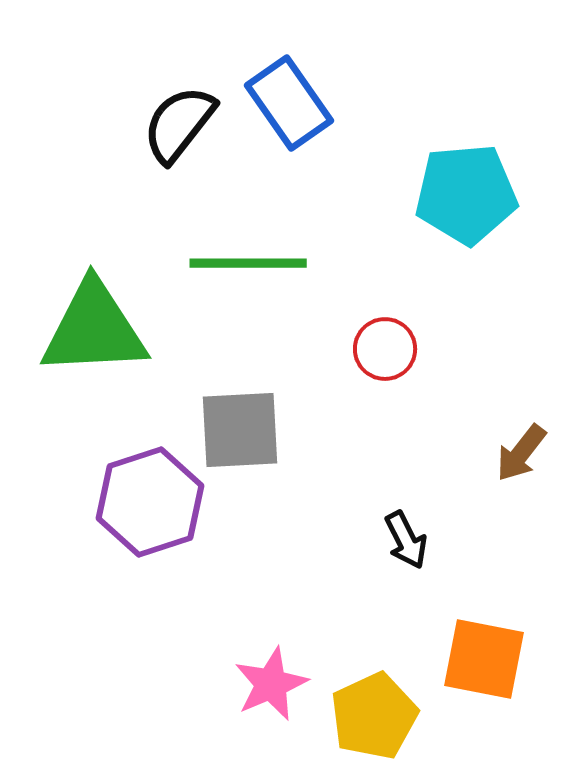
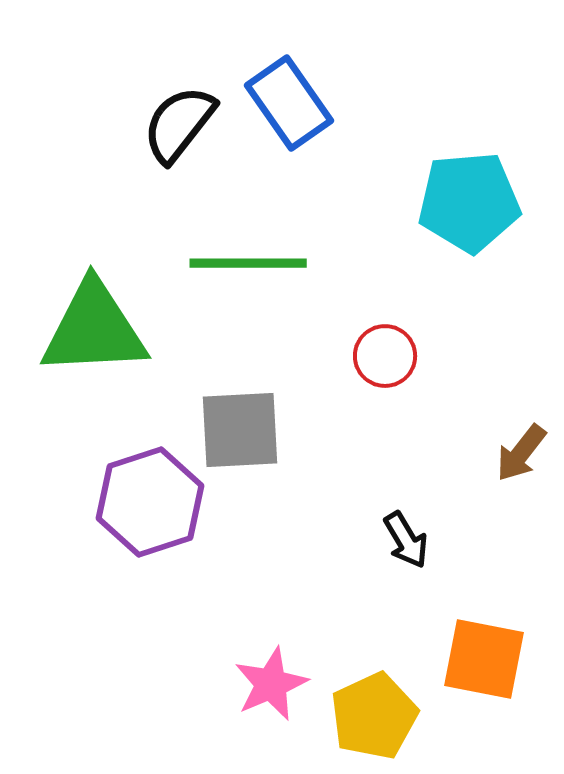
cyan pentagon: moved 3 px right, 8 px down
red circle: moved 7 px down
black arrow: rotated 4 degrees counterclockwise
